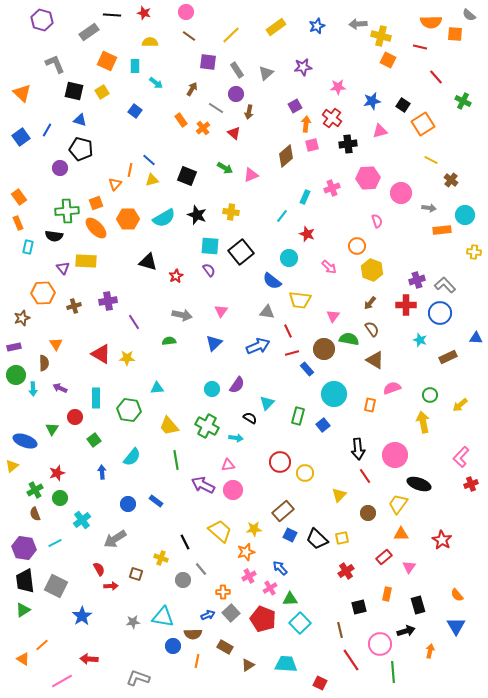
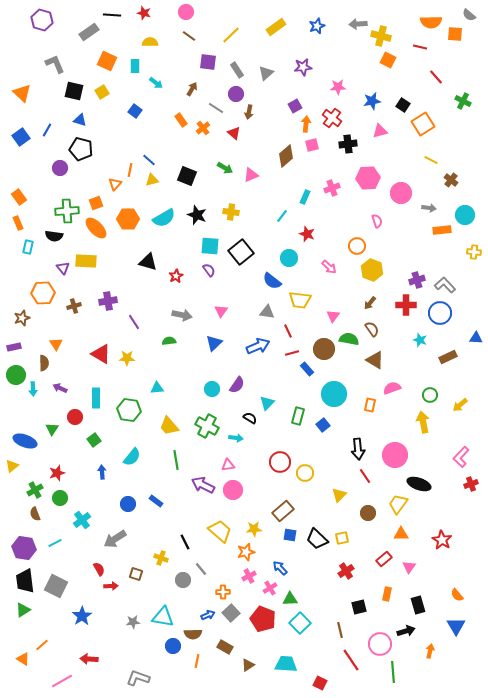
blue square at (290, 535): rotated 16 degrees counterclockwise
red rectangle at (384, 557): moved 2 px down
